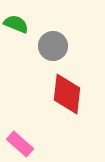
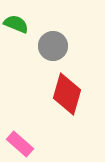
red diamond: rotated 9 degrees clockwise
